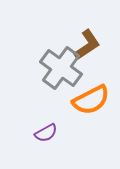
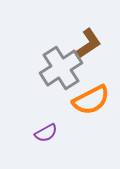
brown L-shape: moved 1 px right, 1 px up
gray cross: rotated 21 degrees clockwise
